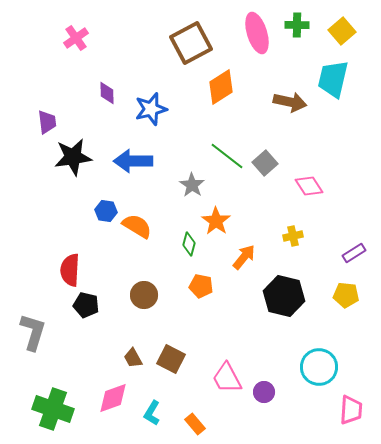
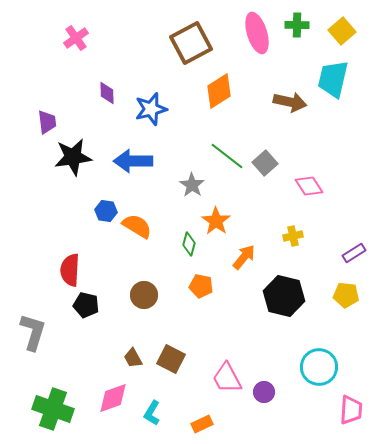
orange diamond at (221, 87): moved 2 px left, 4 px down
orange rectangle at (195, 424): moved 7 px right; rotated 75 degrees counterclockwise
